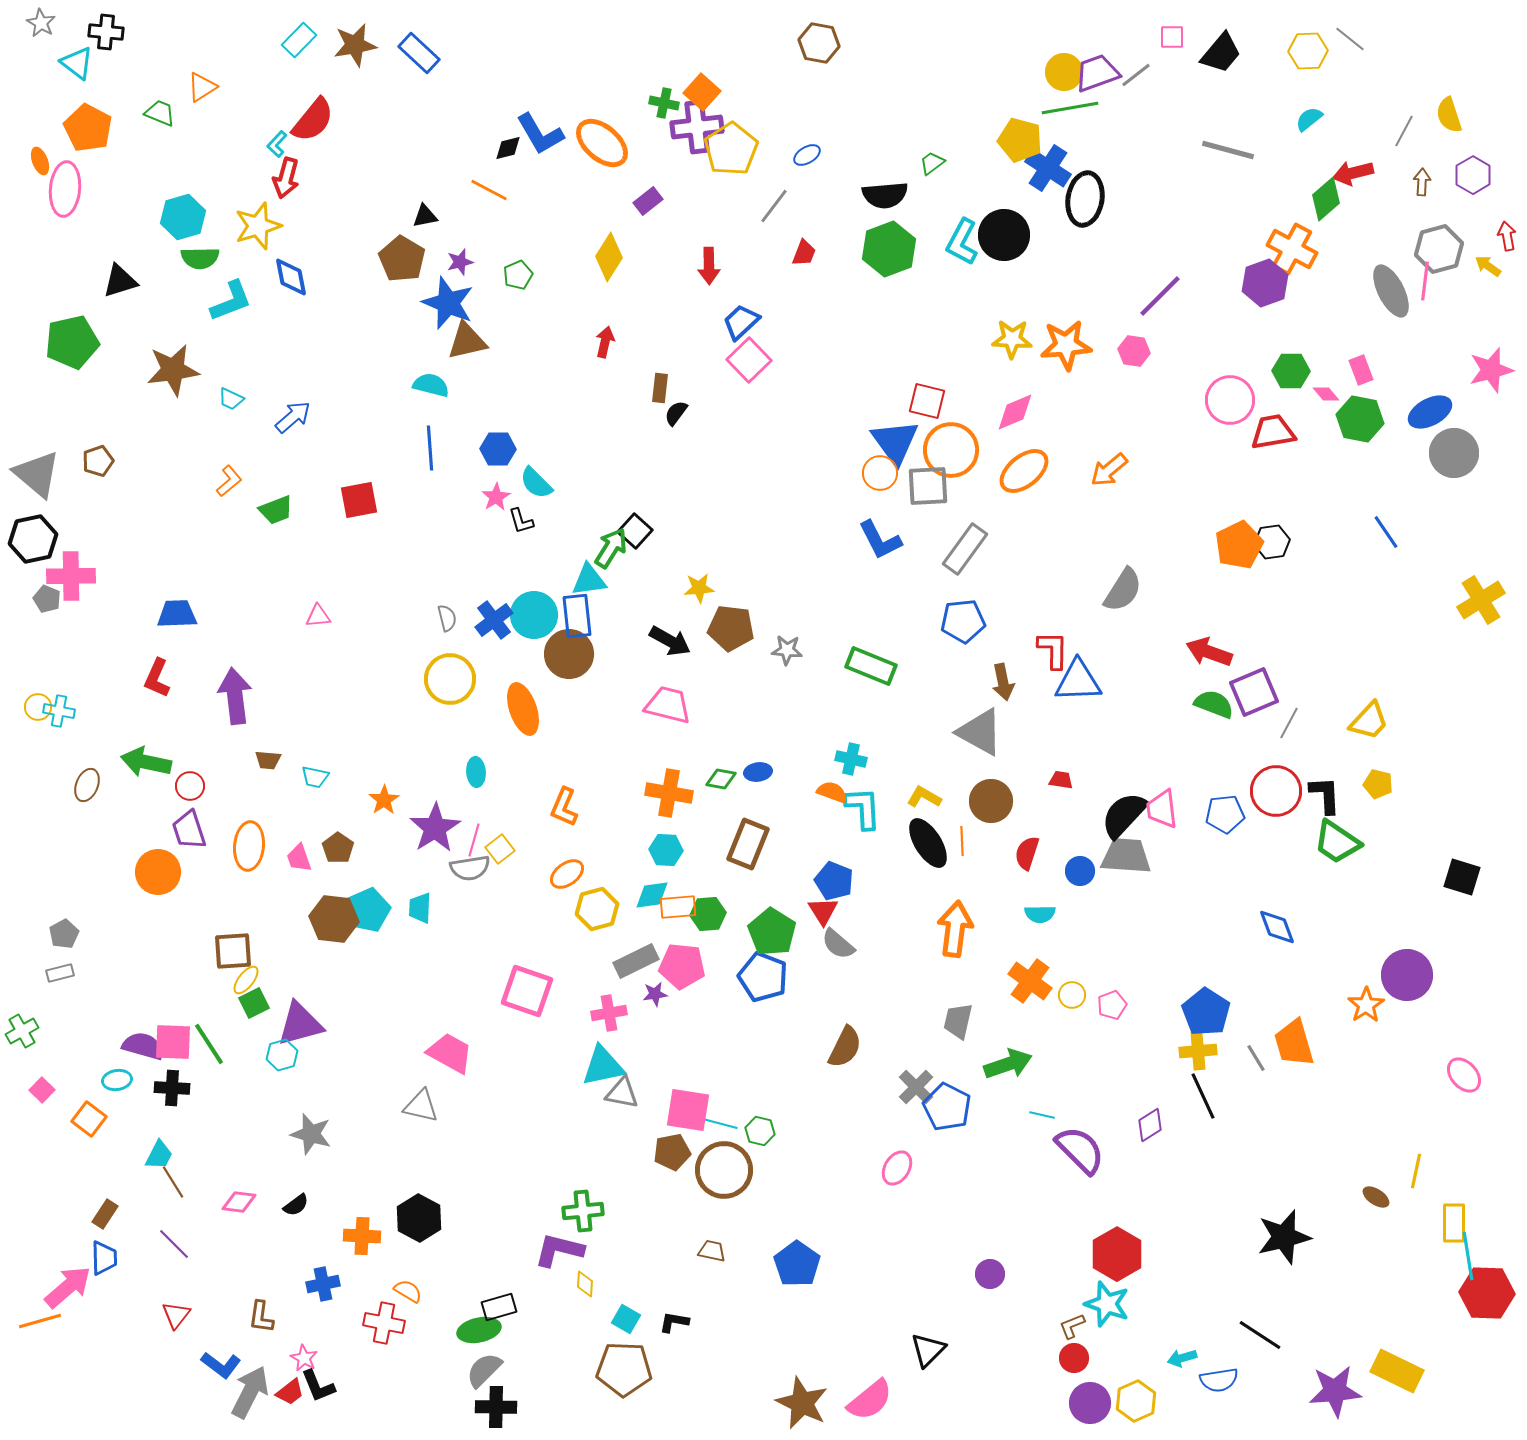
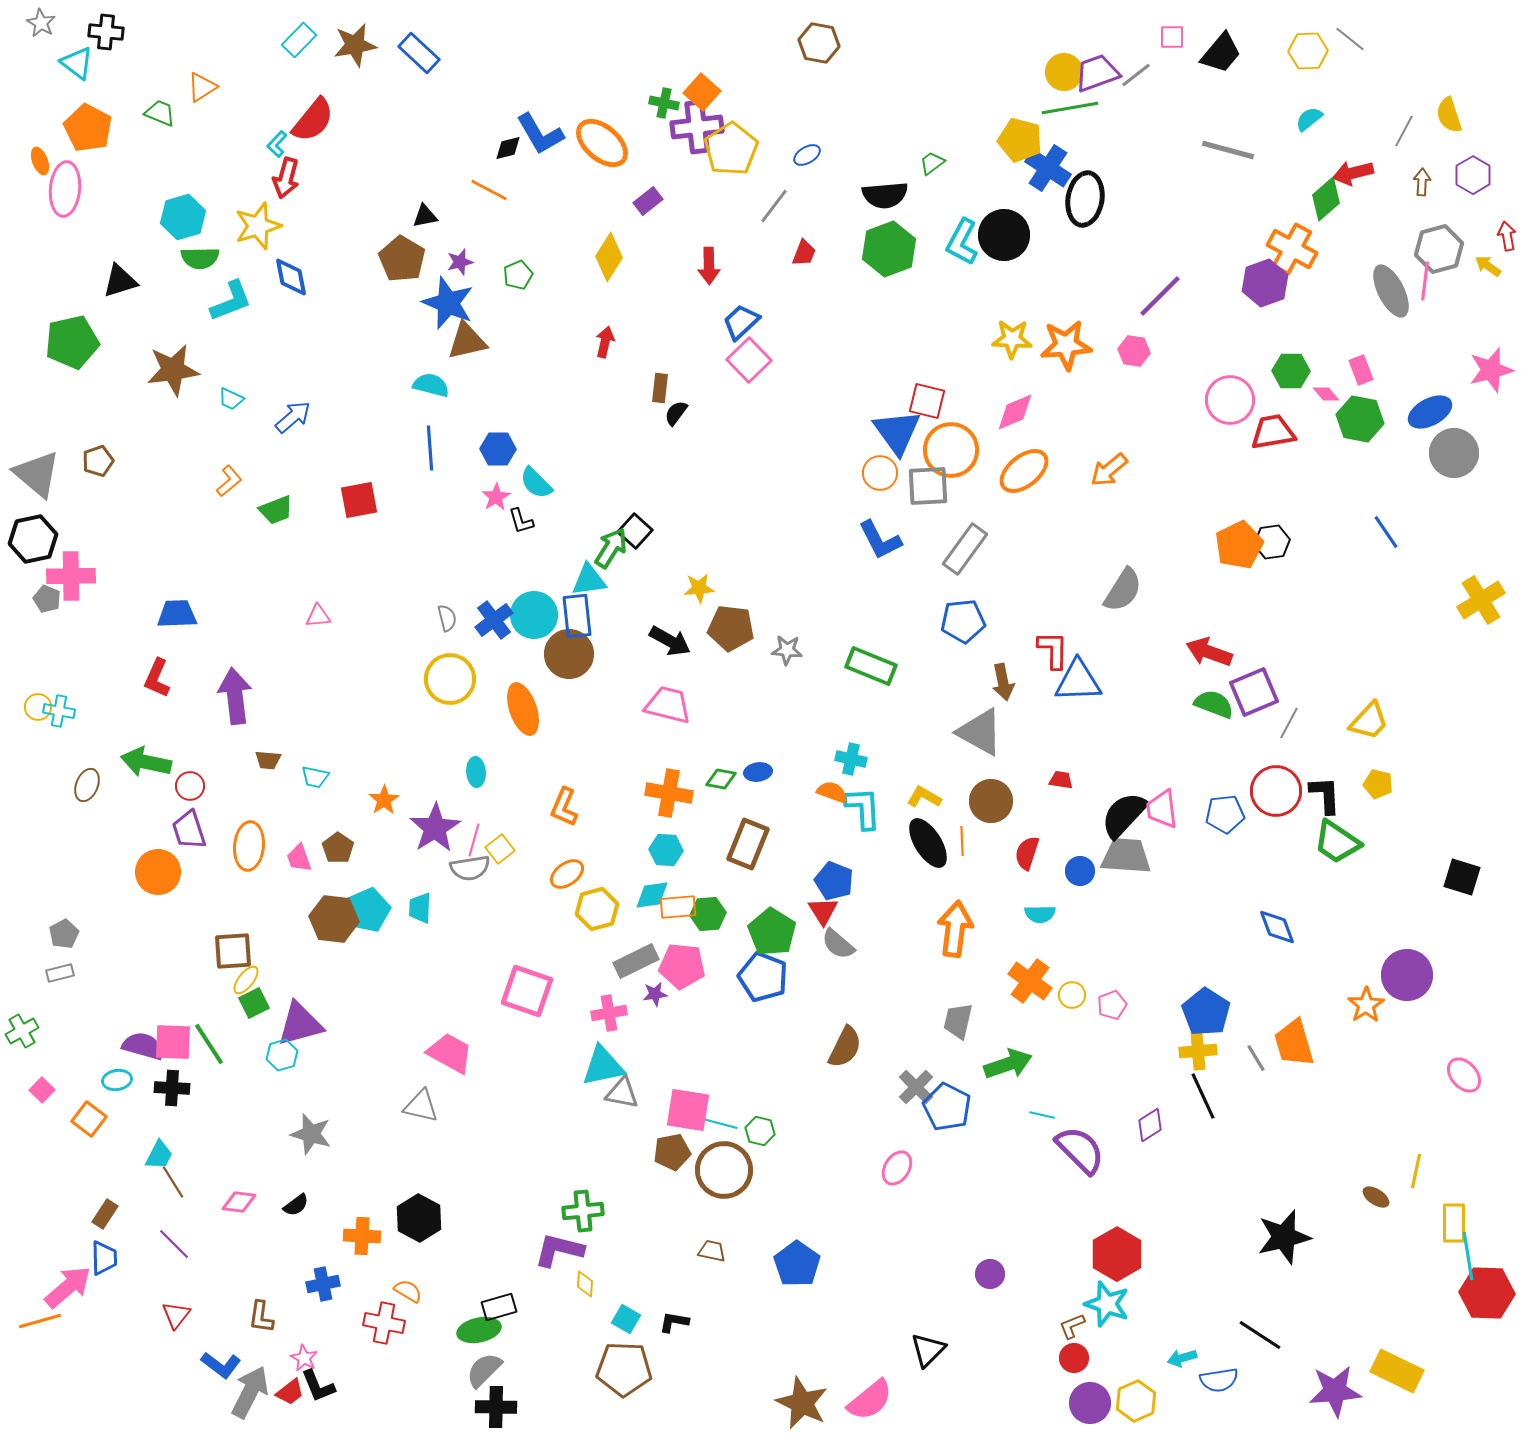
blue triangle at (895, 442): moved 2 px right, 10 px up
